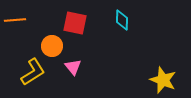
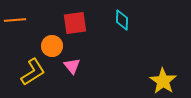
red square: rotated 20 degrees counterclockwise
pink triangle: moved 1 px left, 1 px up
yellow star: moved 1 px down; rotated 12 degrees clockwise
